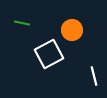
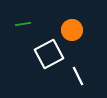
green line: moved 1 px right, 1 px down; rotated 21 degrees counterclockwise
white line: moved 16 px left; rotated 12 degrees counterclockwise
